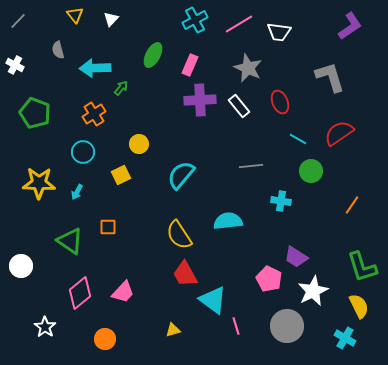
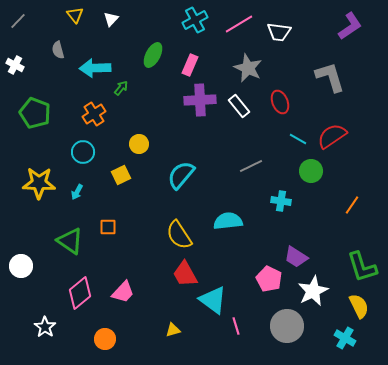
red semicircle at (339, 133): moved 7 px left, 3 px down
gray line at (251, 166): rotated 20 degrees counterclockwise
